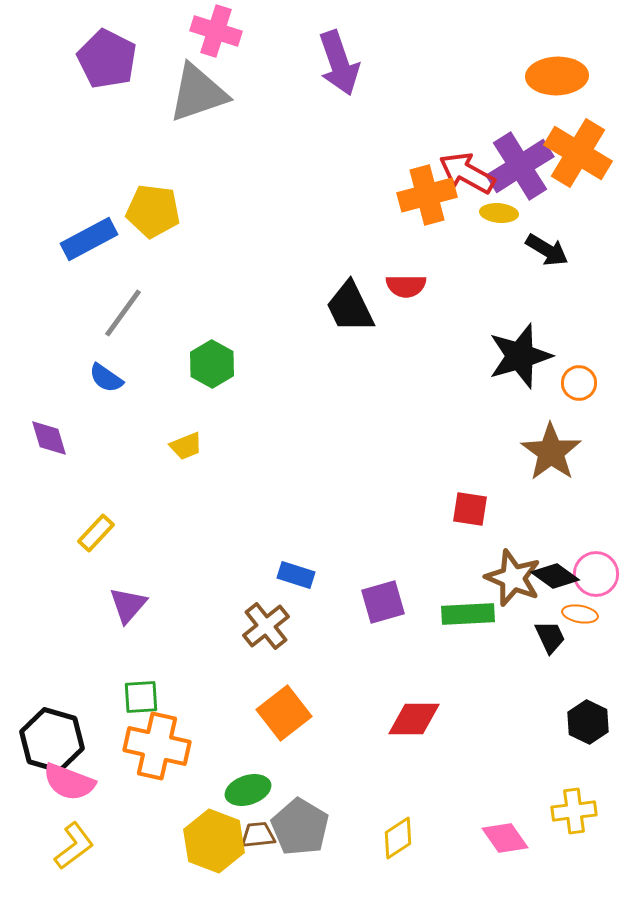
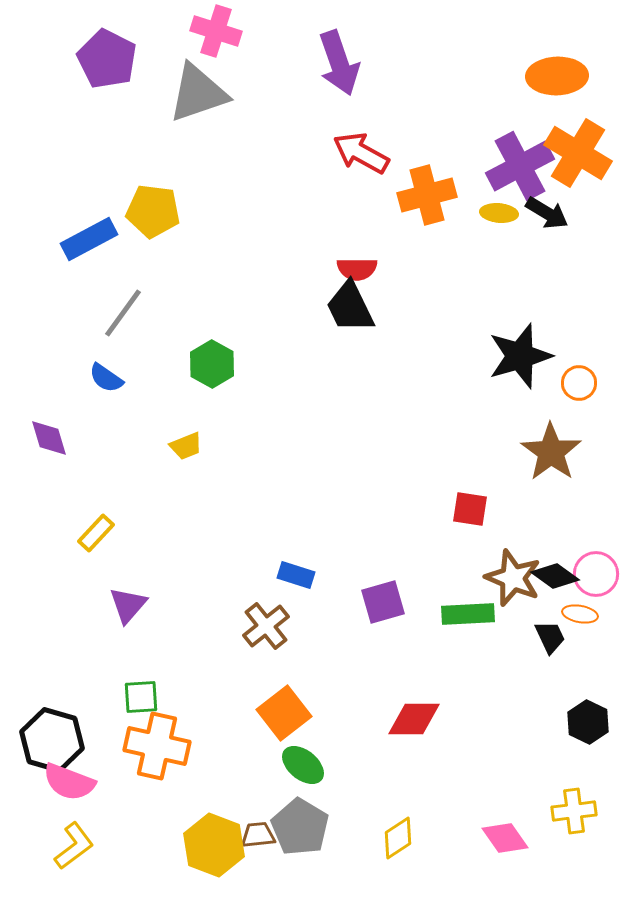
purple cross at (520, 166): rotated 4 degrees clockwise
red arrow at (467, 173): moved 106 px left, 20 px up
black arrow at (547, 250): moved 37 px up
red semicircle at (406, 286): moved 49 px left, 17 px up
green ellipse at (248, 790): moved 55 px right, 25 px up; rotated 57 degrees clockwise
yellow hexagon at (214, 841): moved 4 px down
